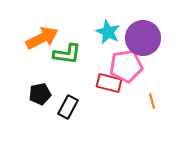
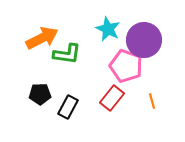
cyan star: moved 3 px up
purple circle: moved 1 px right, 2 px down
pink pentagon: rotated 28 degrees clockwise
red rectangle: moved 3 px right, 15 px down; rotated 65 degrees counterclockwise
black pentagon: rotated 10 degrees clockwise
